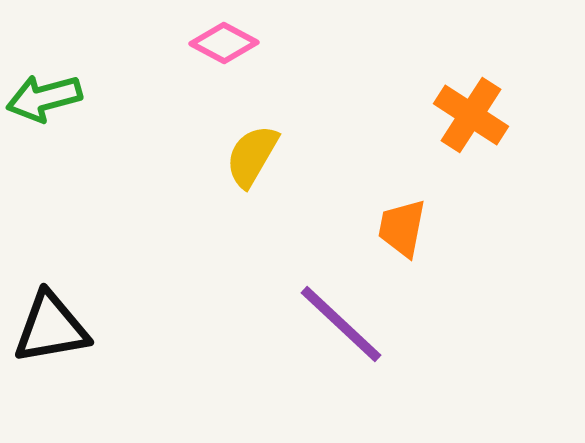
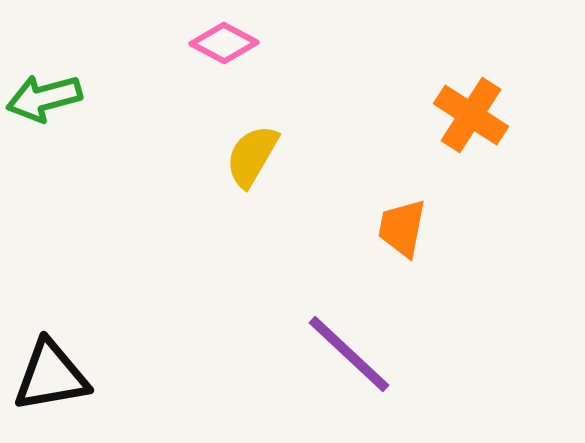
purple line: moved 8 px right, 30 px down
black triangle: moved 48 px down
